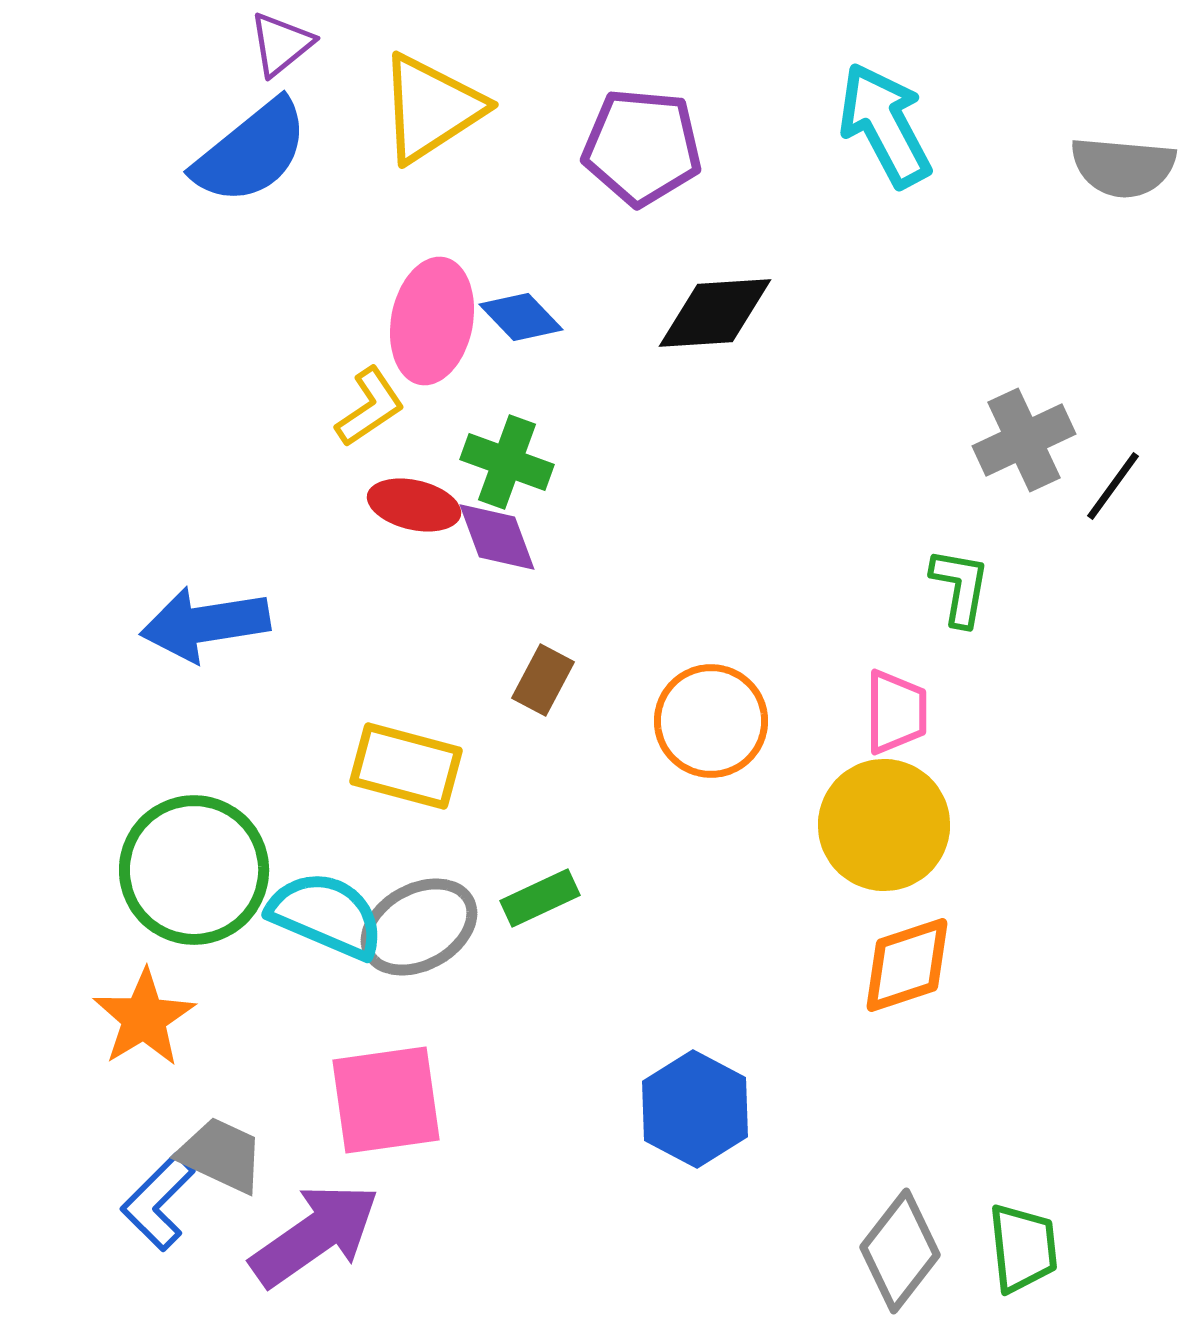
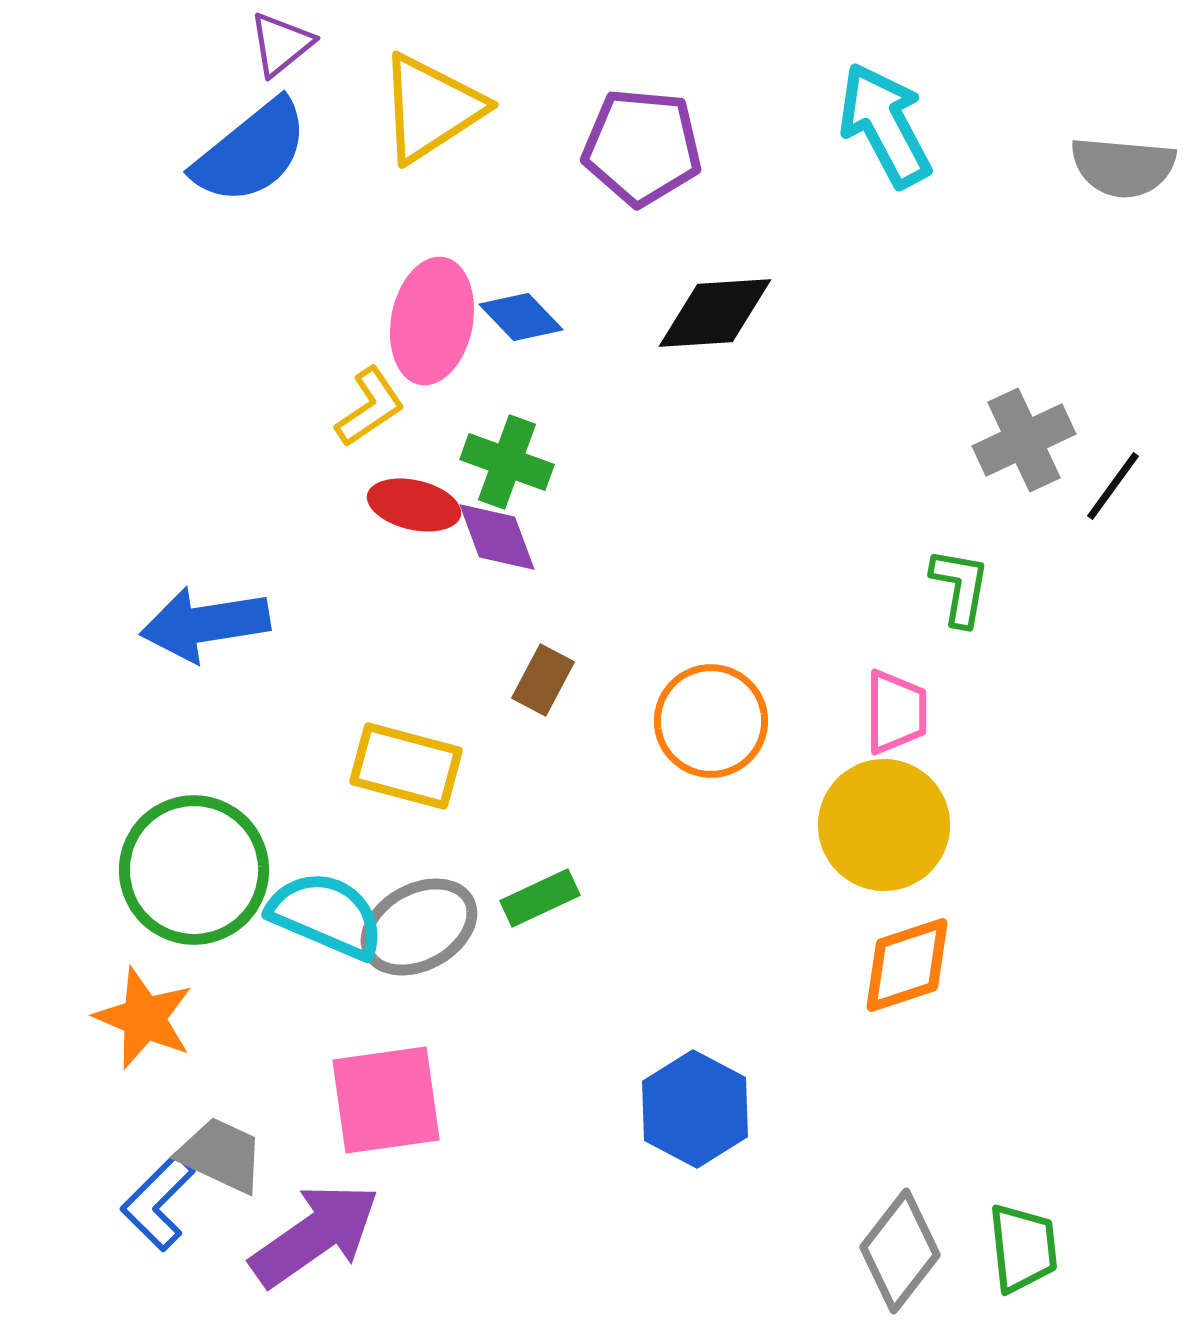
orange star: rotated 18 degrees counterclockwise
